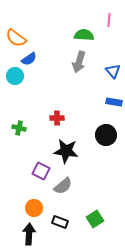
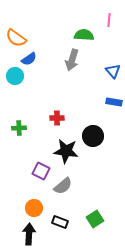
gray arrow: moved 7 px left, 2 px up
green cross: rotated 16 degrees counterclockwise
black circle: moved 13 px left, 1 px down
